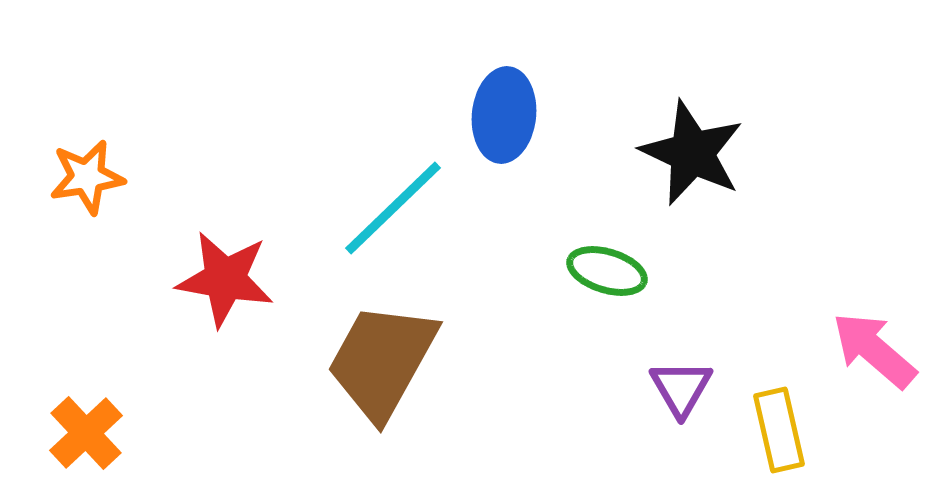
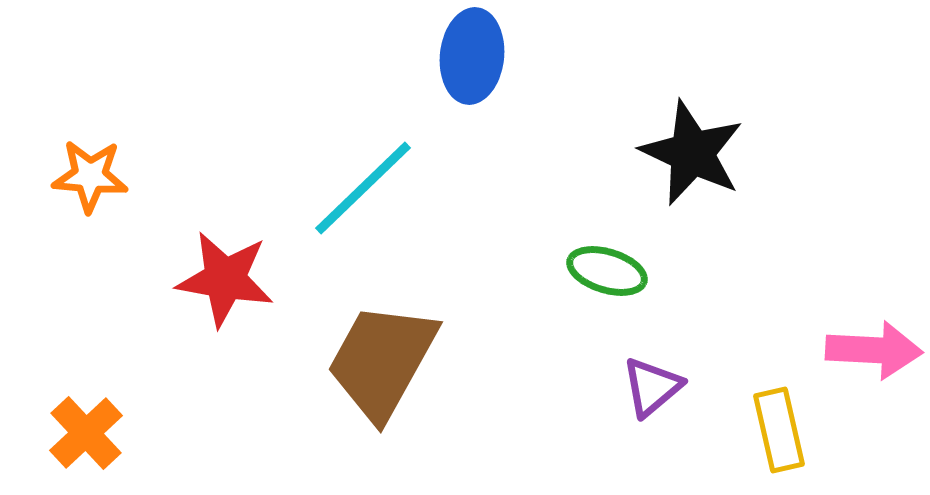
blue ellipse: moved 32 px left, 59 px up
orange star: moved 3 px right, 1 px up; rotated 14 degrees clockwise
cyan line: moved 30 px left, 20 px up
pink arrow: rotated 142 degrees clockwise
purple triangle: moved 29 px left, 1 px up; rotated 20 degrees clockwise
